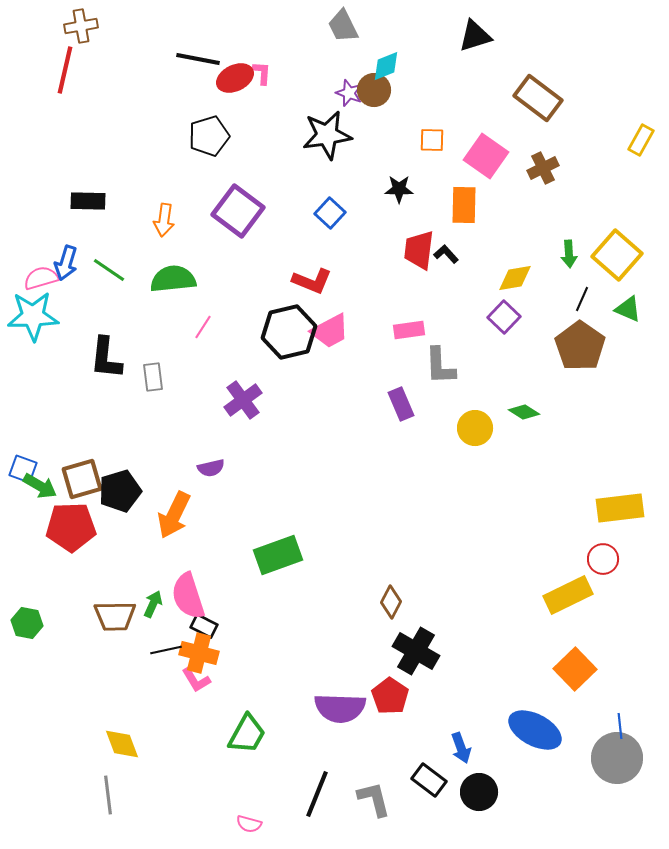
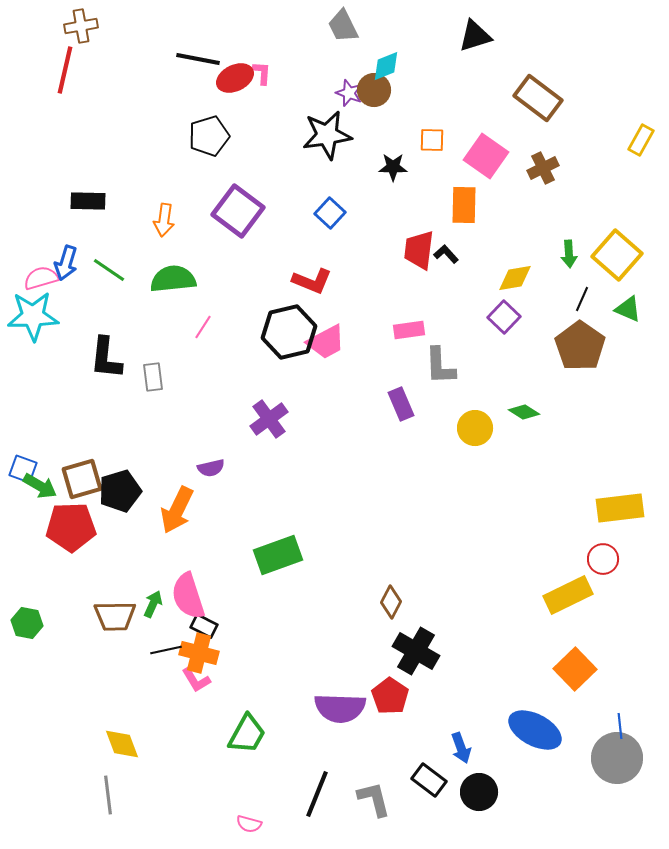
black star at (399, 189): moved 6 px left, 22 px up
pink trapezoid at (330, 331): moved 4 px left, 11 px down
purple cross at (243, 400): moved 26 px right, 19 px down
orange arrow at (174, 515): moved 3 px right, 5 px up
